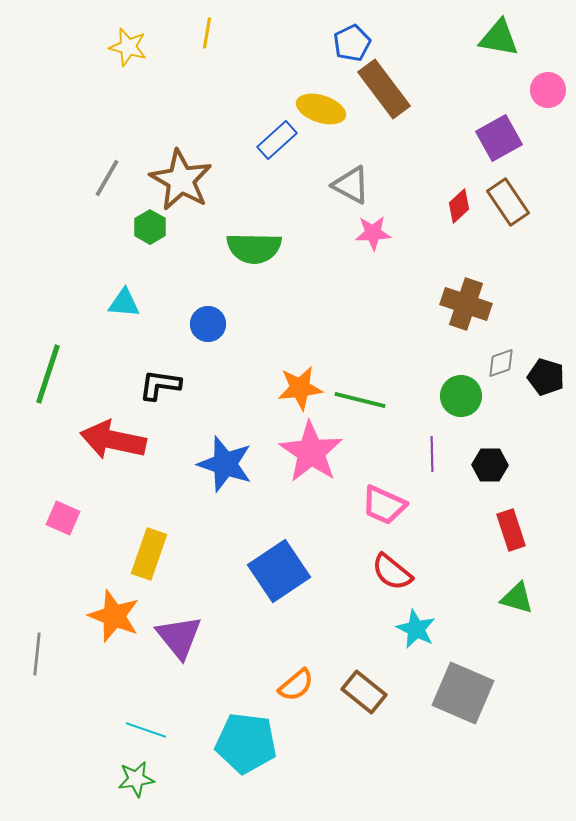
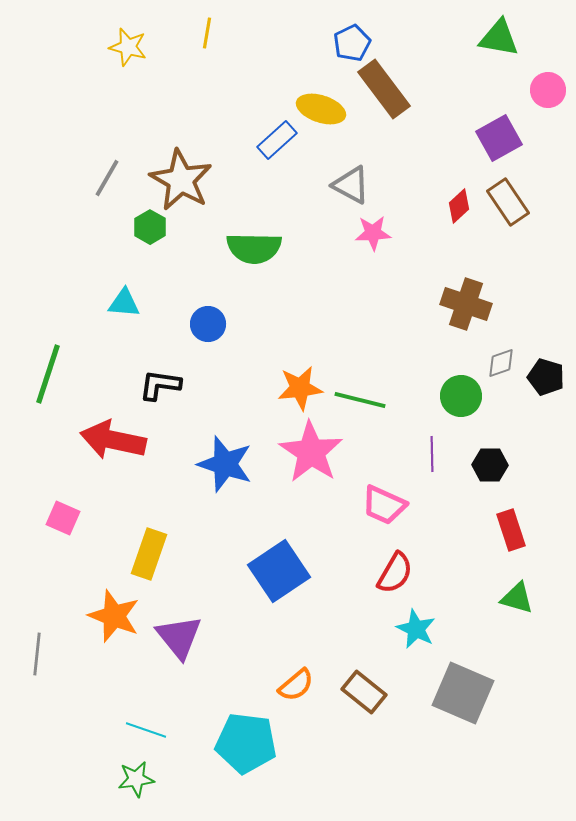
red semicircle at (392, 572): moved 3 px right, 1 px down; rotated 99 degrees counterclockwise
